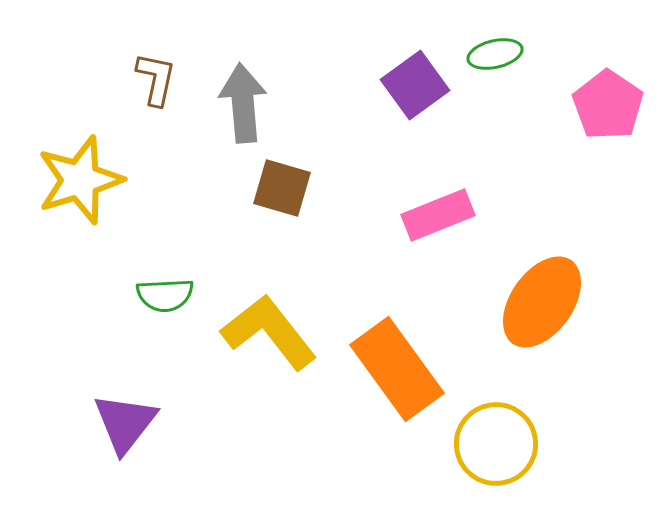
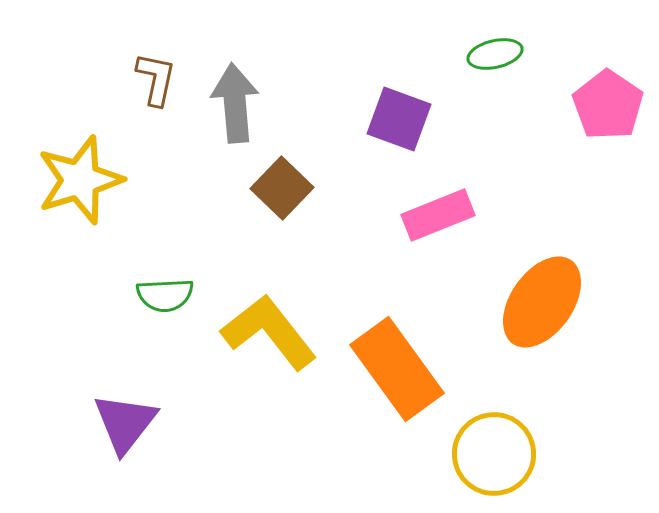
purple square: moved 16 px left, 34 px down; rotated 34 degrees counterclockwise
gray arrow: moved 8 px left
brown square: rotated 28 degrees clockwise
yellow circle: moved 2 px left, 10 px down
